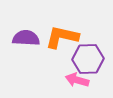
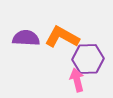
orange L-shape: rotated 16 degrees clockwise
pink arrow: rotated 60 degrees clockwise
